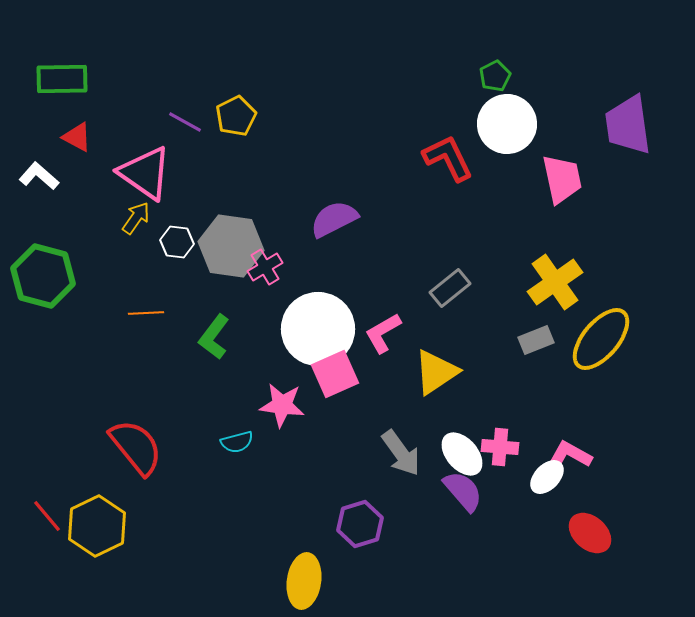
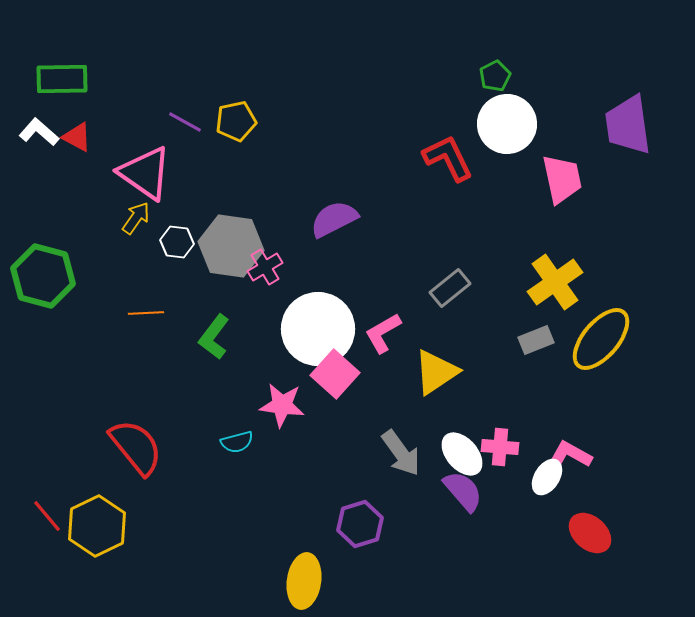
yellow pentagon at (236, 116): moved 5 px down; rotated 15 degrees clockwise
white L-shape at (39, 176): moved 44 px up
pink square at (335, 374): rotated 24 degrees counterclockwise
white ellipse at (547, 477): rotated 12 degrees counterclockwise
